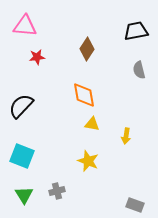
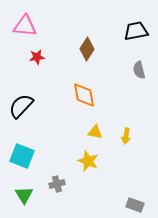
yellow triangle: moved 3 px right, 8 px down
gray cross: moved 7 px up
